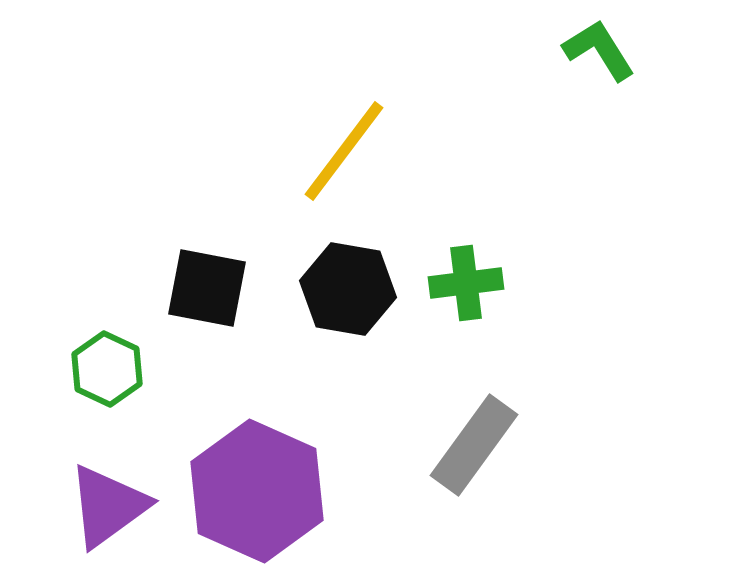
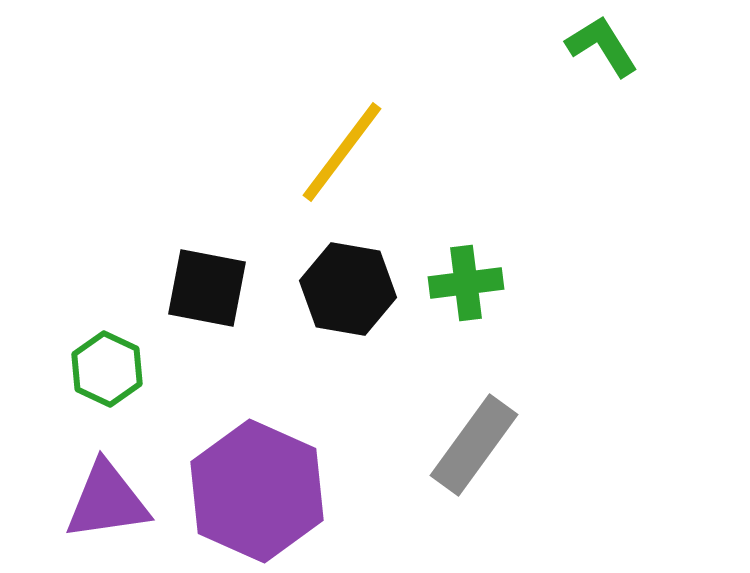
green L-shape: moved 3 px right, 4 px up
yellow line: moved 2 px left, 1 px down
purple triangle: moved 1 px left, 5 px up; rotated 28 degrees clockwise
